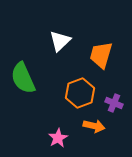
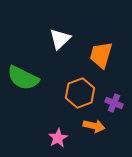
white triangle: moved 2 px up
green semicircle: rotated 40 degrees counterclockwise
